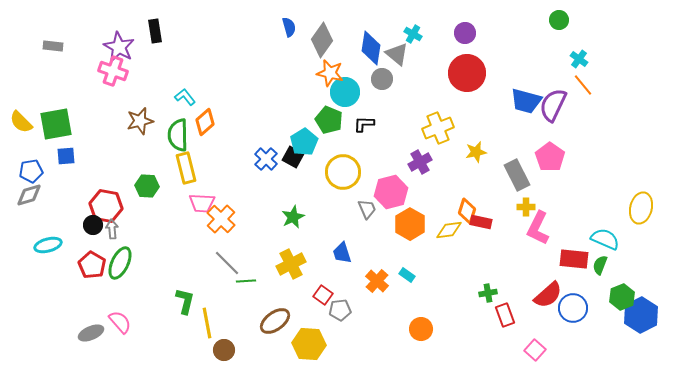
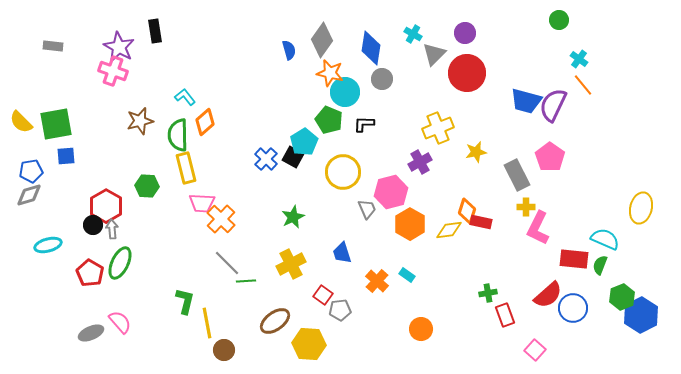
blue semicircle at (289, 27): moved 23 px down
gray triangle at (397, 54): moved 37 px right; rotated 35 degrees clockwise
red hexagon at (106, 206): rotated 20 degrees clockwise
red pentagon at (92, 265): moved 2 px left, 8 px down
